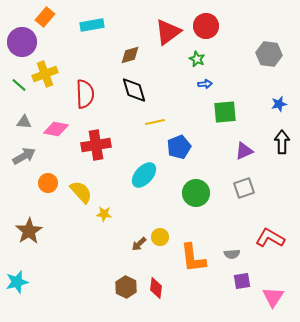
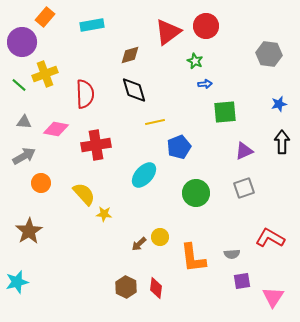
green star: moved 2 px left, 2 px down
orange circle: moved 7 px left
yellow semicircle: moved 3 px right, 2 px down
